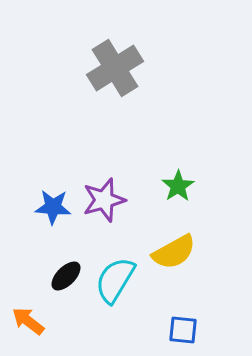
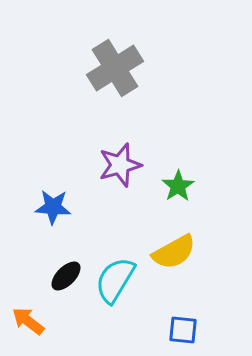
purple star: moved 16 px right, 35 px up
